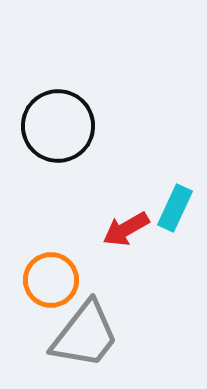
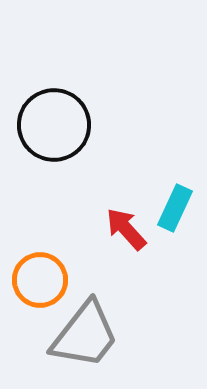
black circle: moved 4 px left, 1 px up
red arrow: rotated 78 degrees clockwise
orange circle: moved 11 px left
